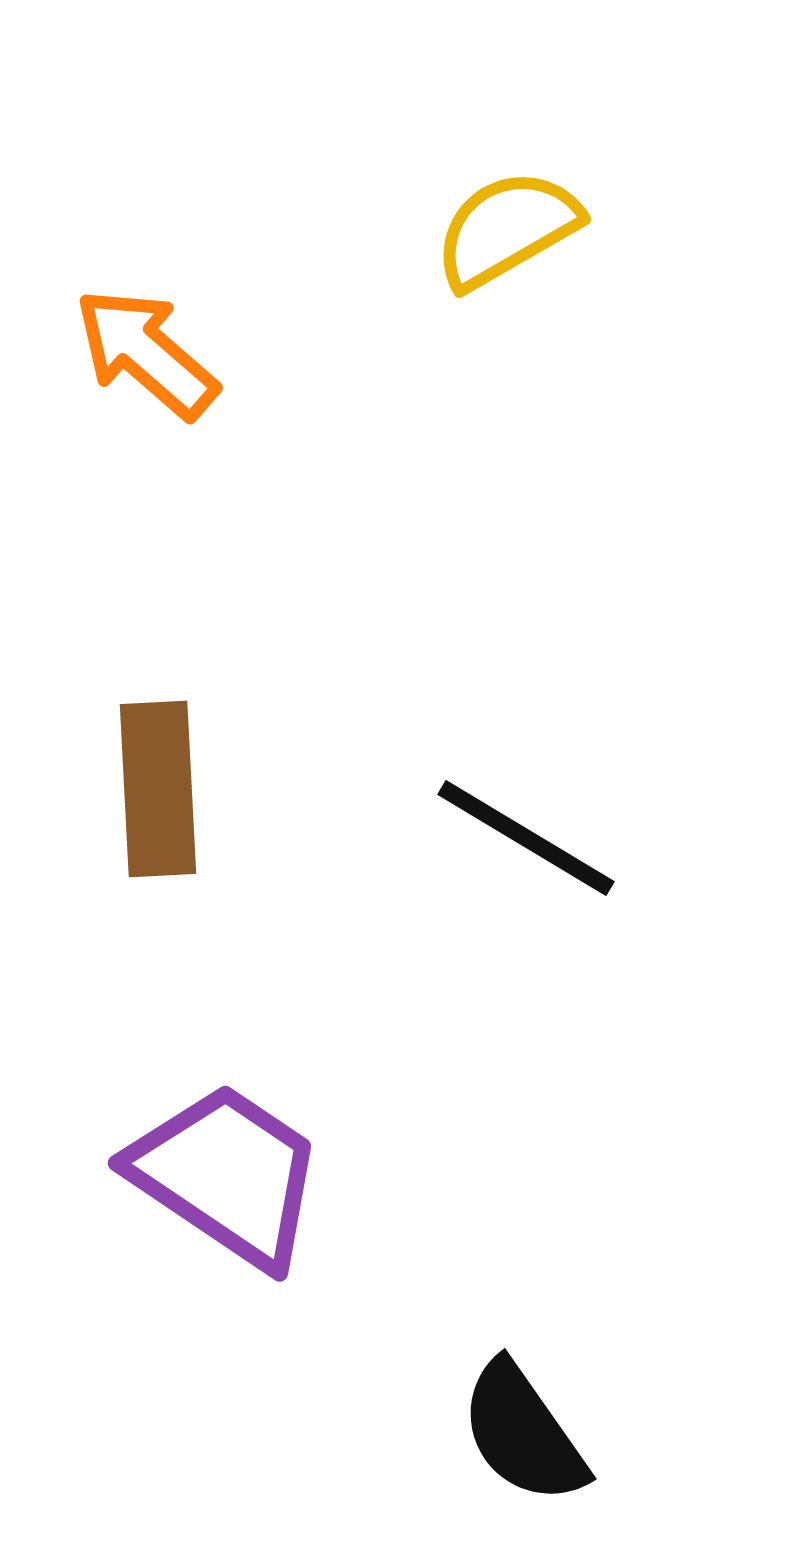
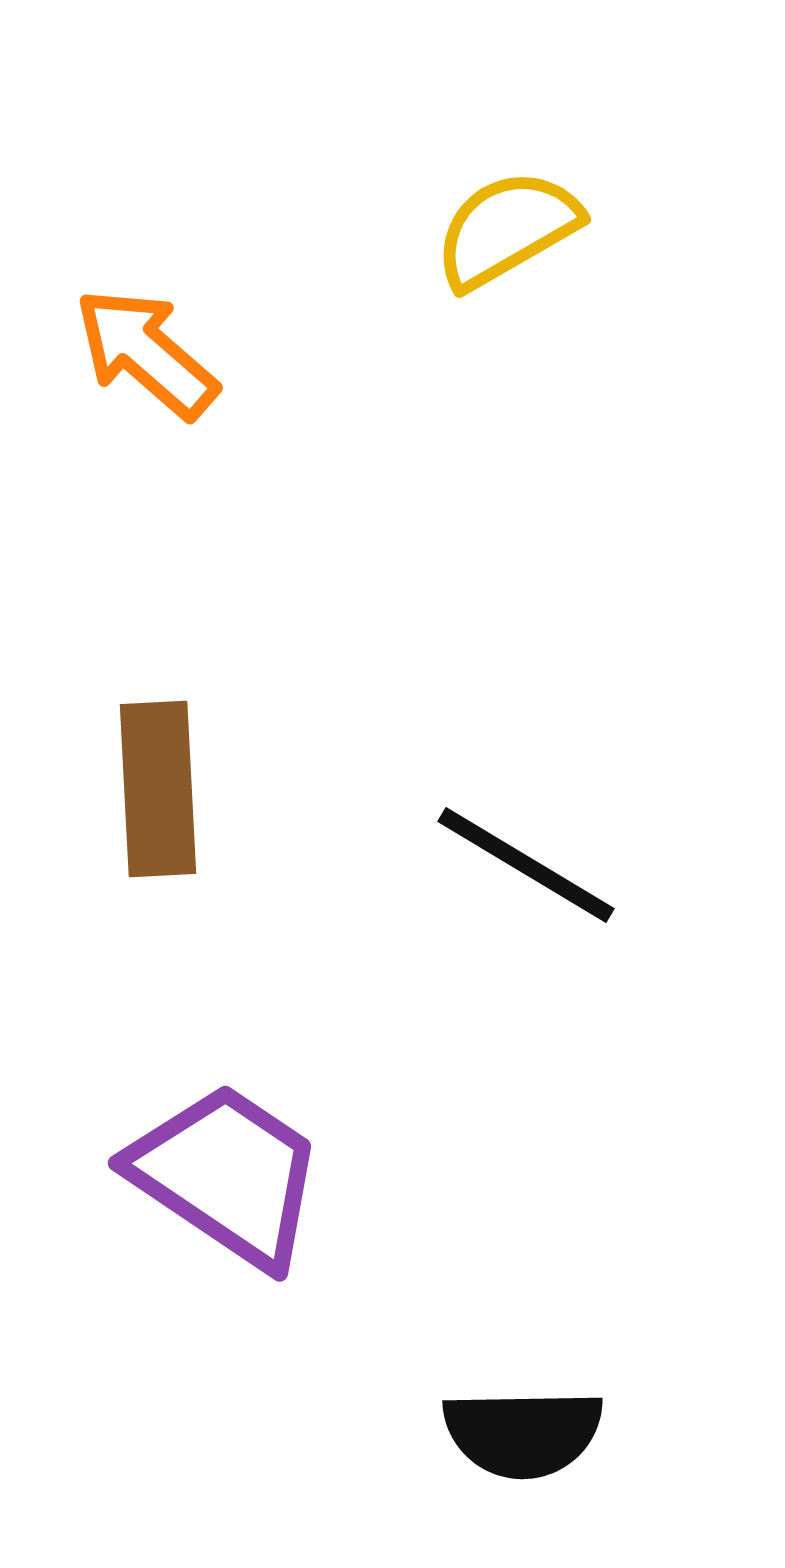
black line: moved 27 px down
black semicircle: rotated 56 degrees counterclockwise
